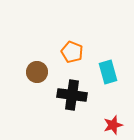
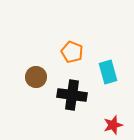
brown circle: moved 1 px left, 5 px down
